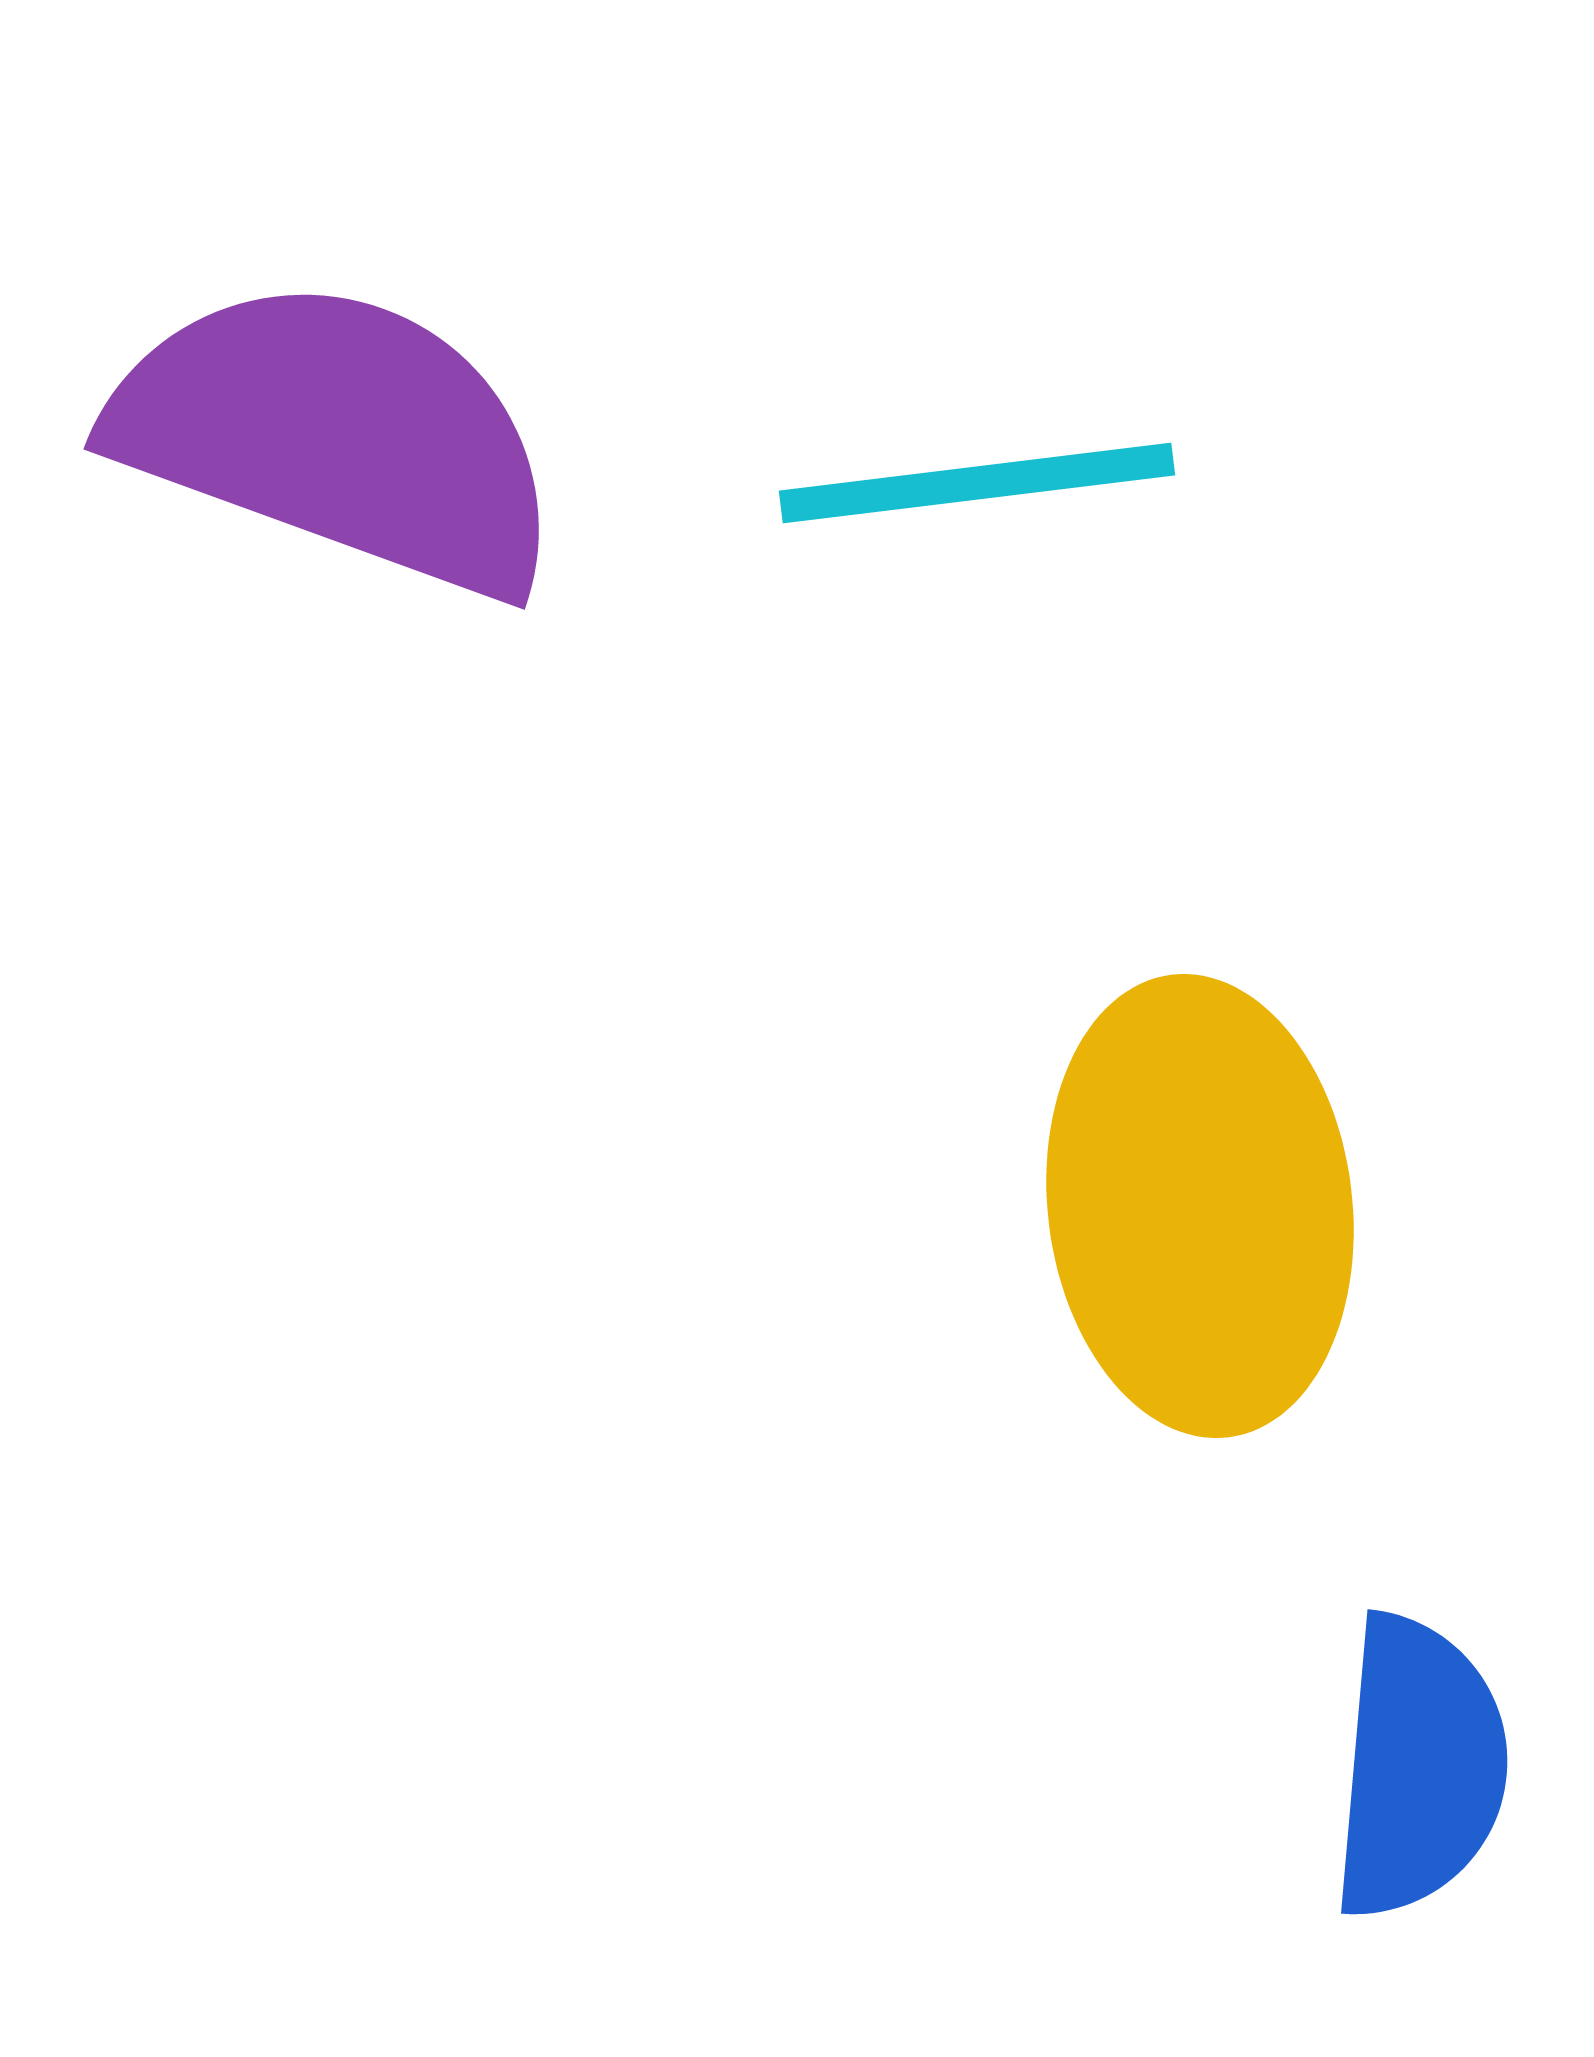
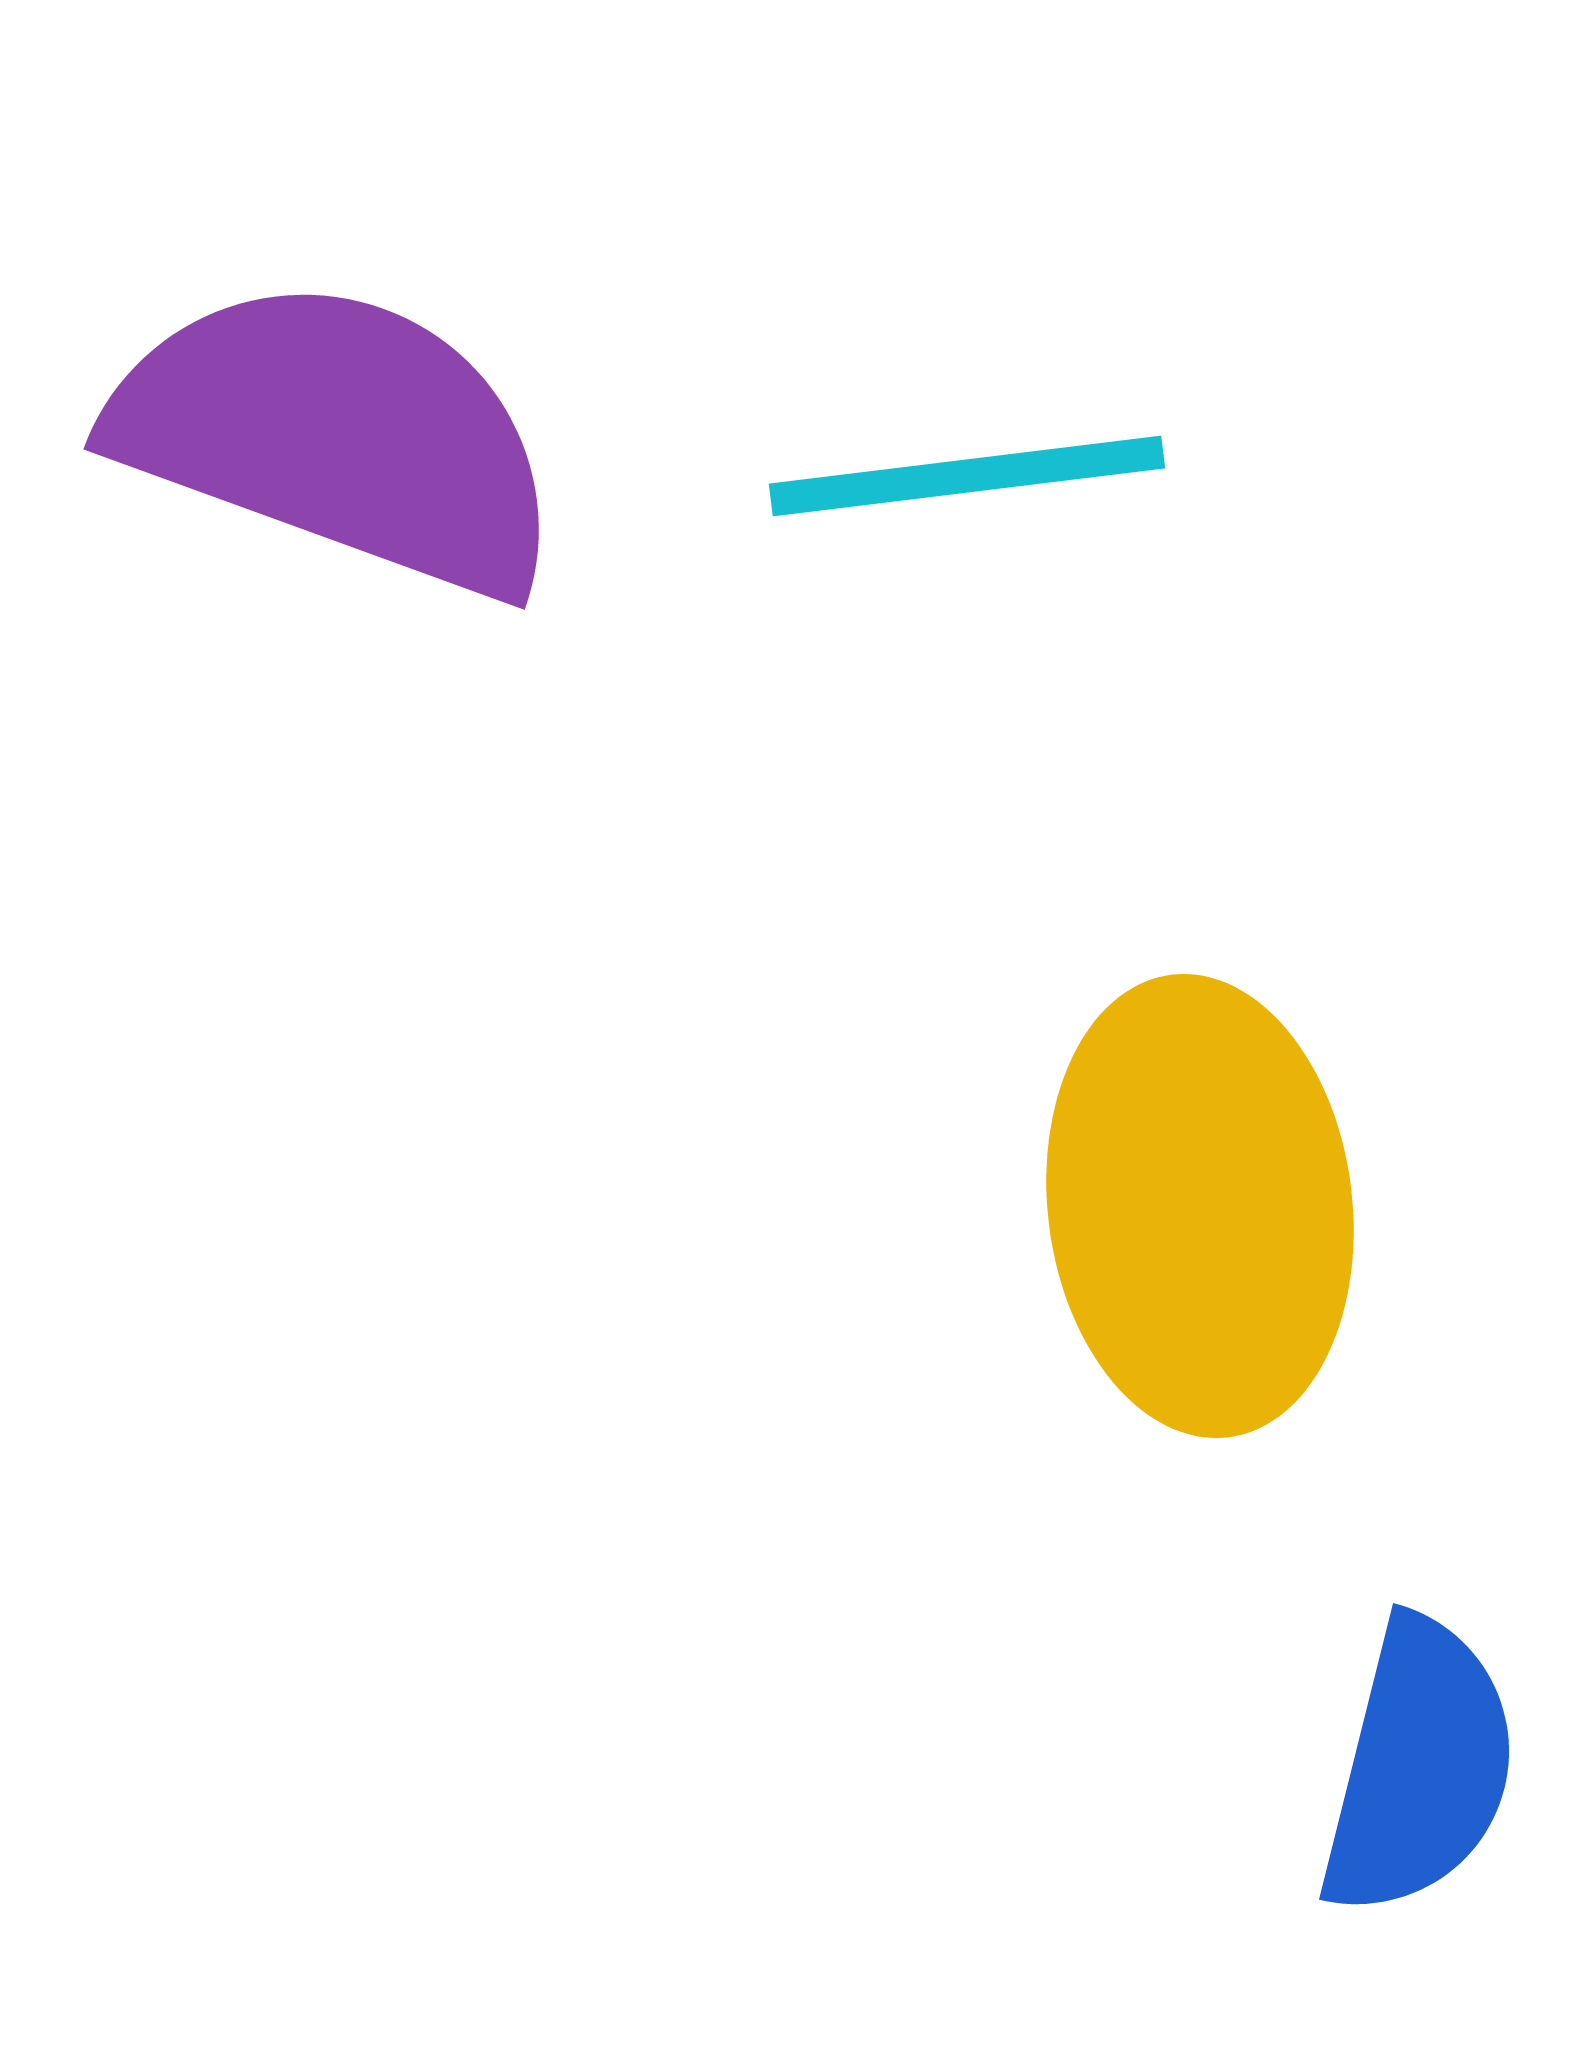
cyan line: moved 10 px left, 7 px up
blue semicircle: rotated 9 degrees clockwise
